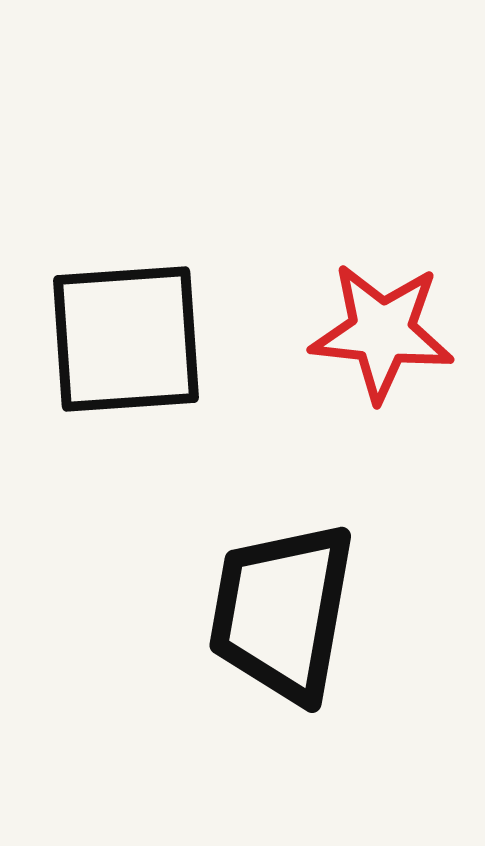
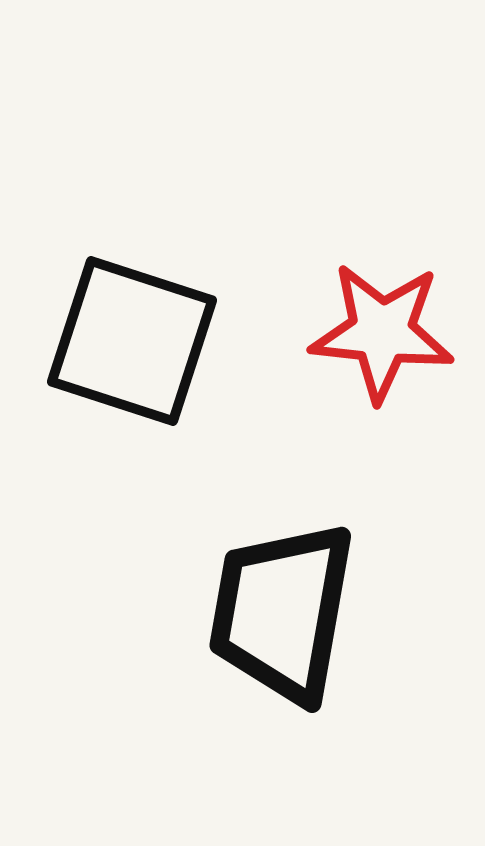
black square: moved 6 px right, 2 px down; rotated 22 degrees clockwise
